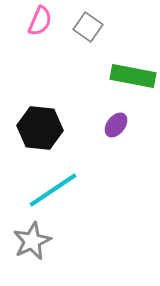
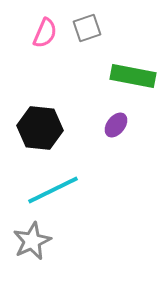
pink semicircle: moved 5 px right, 12 px down
gray square: moved 1 px left, 1 px down; rotated 36 degrees clockwise
cyan line: rotated 8 degrees clockwise
